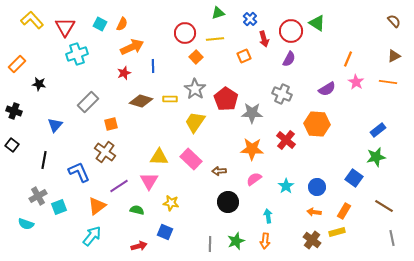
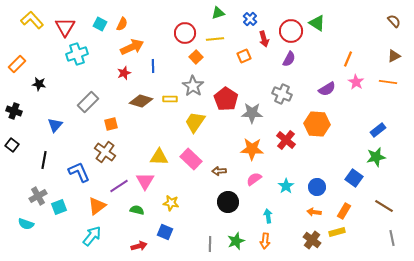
gray star at (195, 89): moved 2 px left, 3 px up
pink triangle at (149, 181): moved 4 px left
